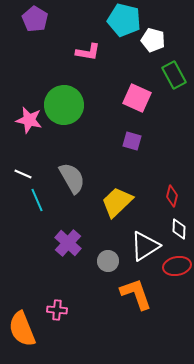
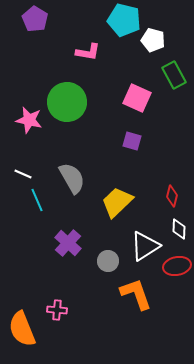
green circle: moved 3 px right, 3 px up
